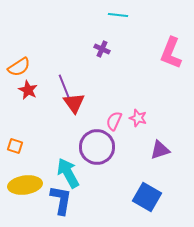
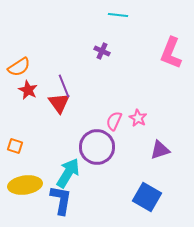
purple cross: moved 2 px down
red triangle: moved 15 px left
pink star: rotated 12 degrees clockwise
cyan arrow: rotated 60 degrees clockwise
